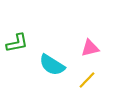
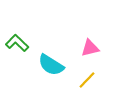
green L-shape: rotated 125 degrees counterclockwise
cyan semicircle: moved 1 px left
